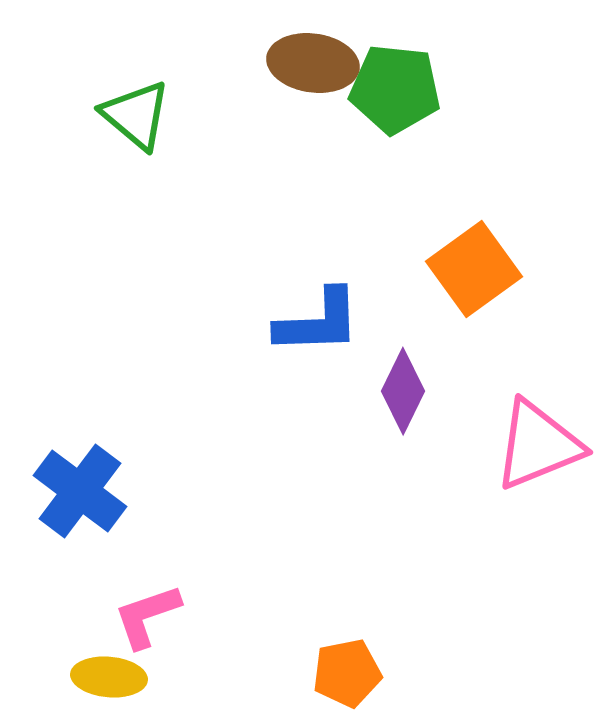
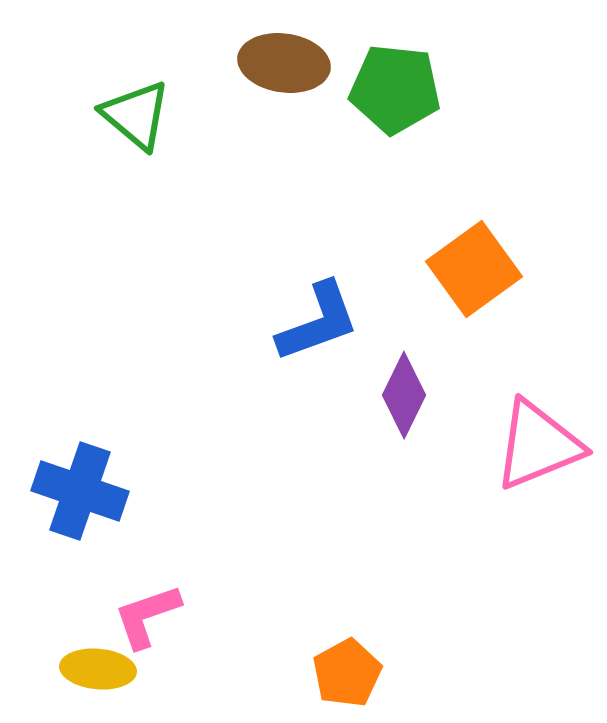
brown ellipse: moved 29 px left
blue L-shape: rotated 18 degrees counterclockwise
purple diamond: moved 1 px right, 4 px down
blue cross: rotated 18 degrees counterclockwise
orange pentagon: rotated 18 degrees counterclockwise
yellow ellipse: moved 11 px left, 8 px up
